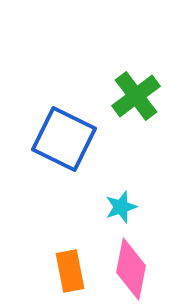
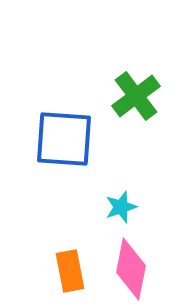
blue square: rotated 22 degrees counterclockwise
